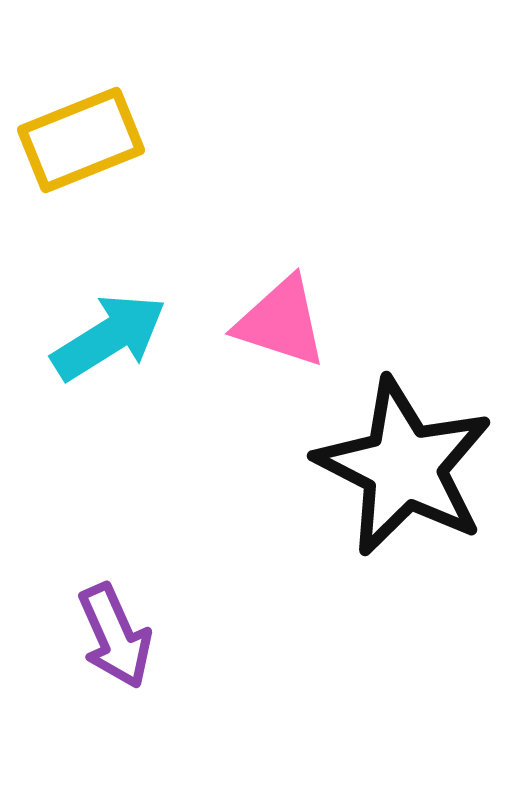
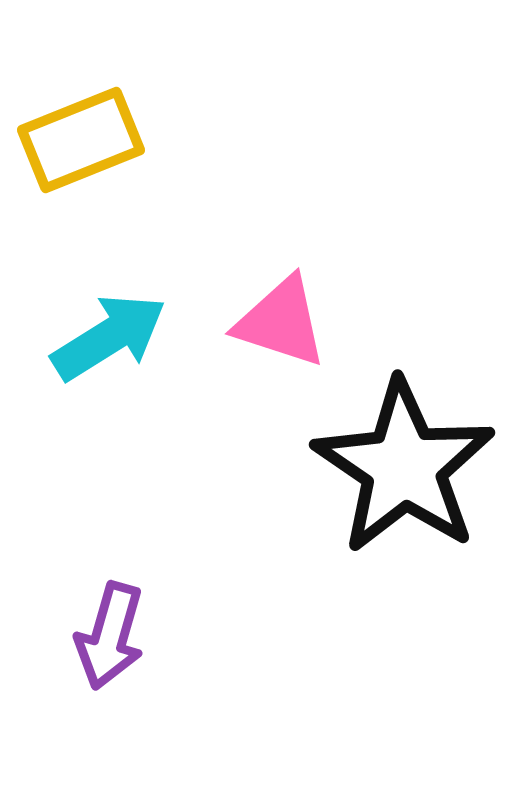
black star: rotated 7 degrees clockwise
purple arrow: moved 5 px left; rotated 40 degrees clockwise
